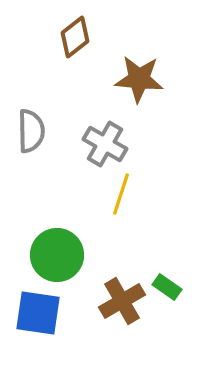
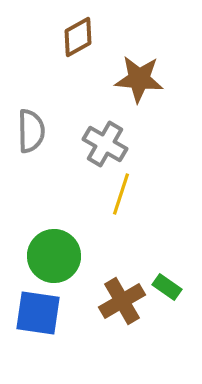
brown diamond: moved 3 px right; rotated 9 degrees clockwise
green circle: moved 3 px left, 1 px down
